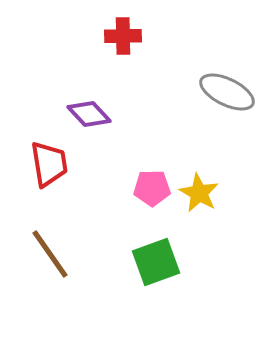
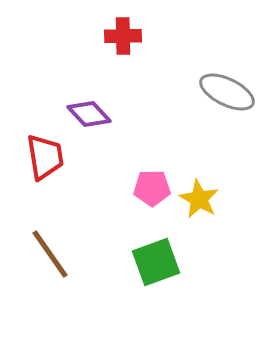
red trapezoid: moved 4 px left, 7 px up
yellow star: moved 6 px down
